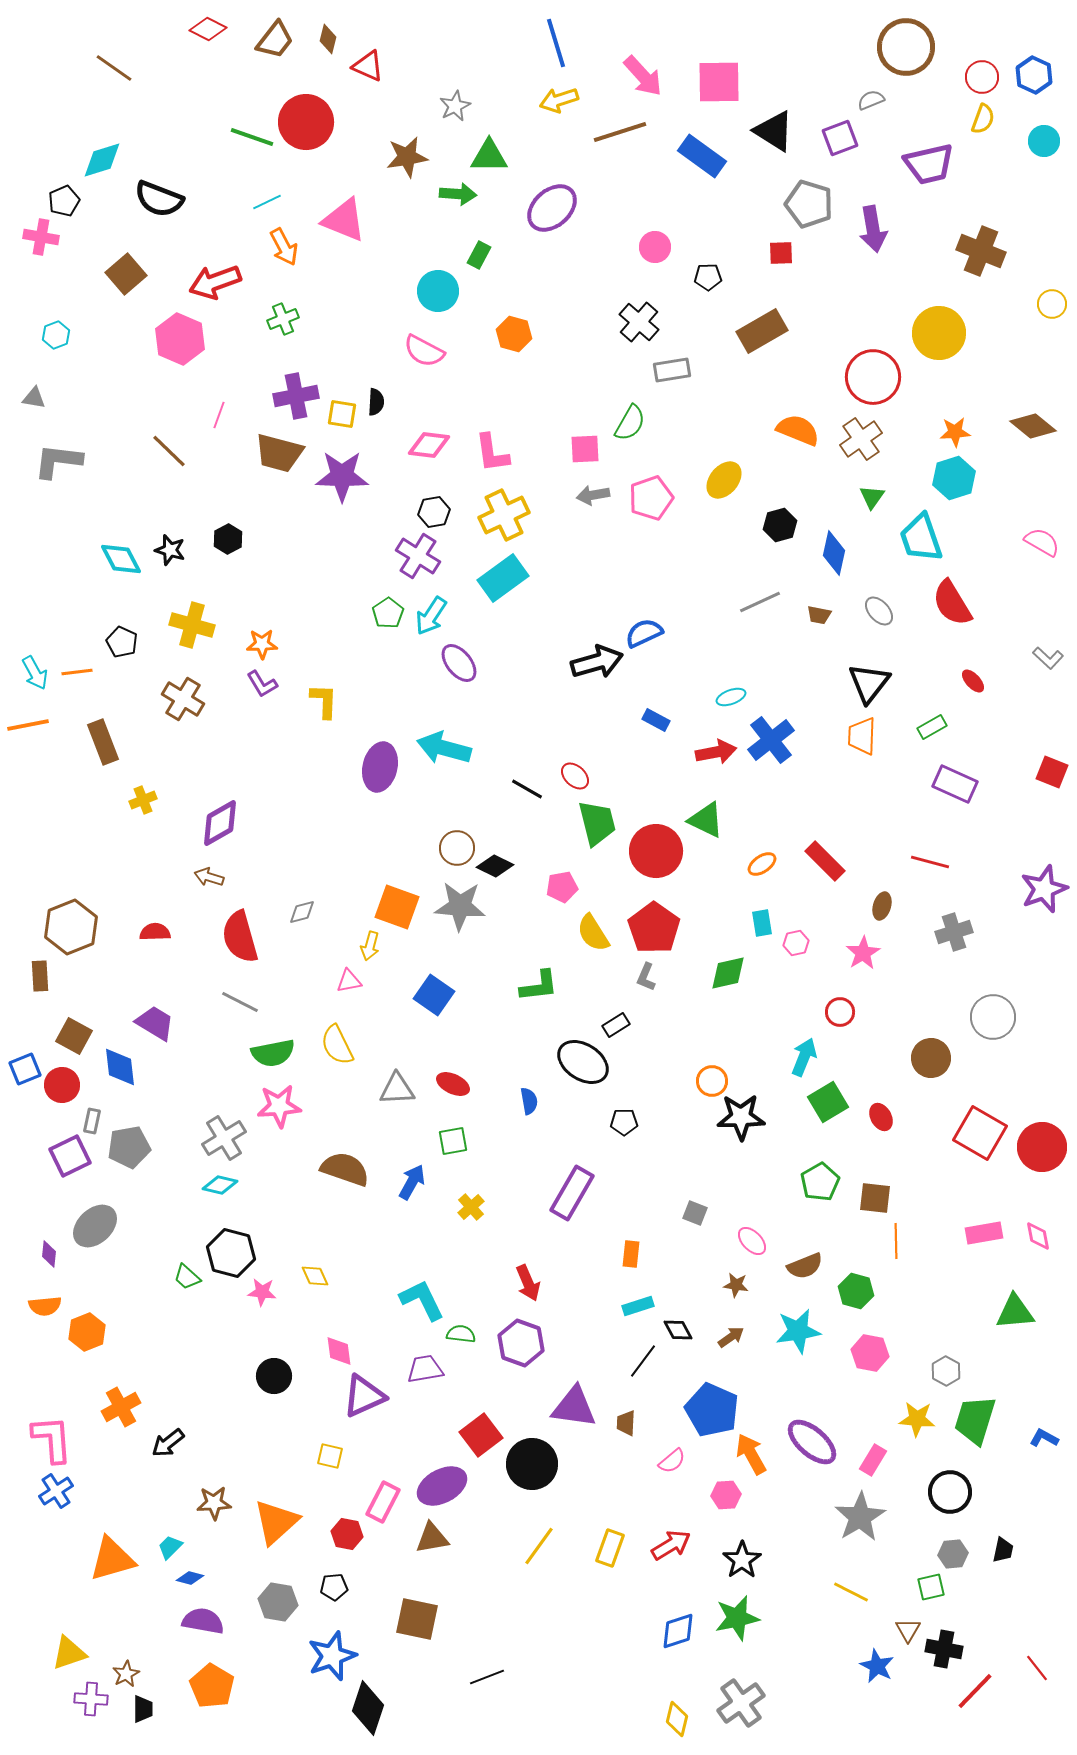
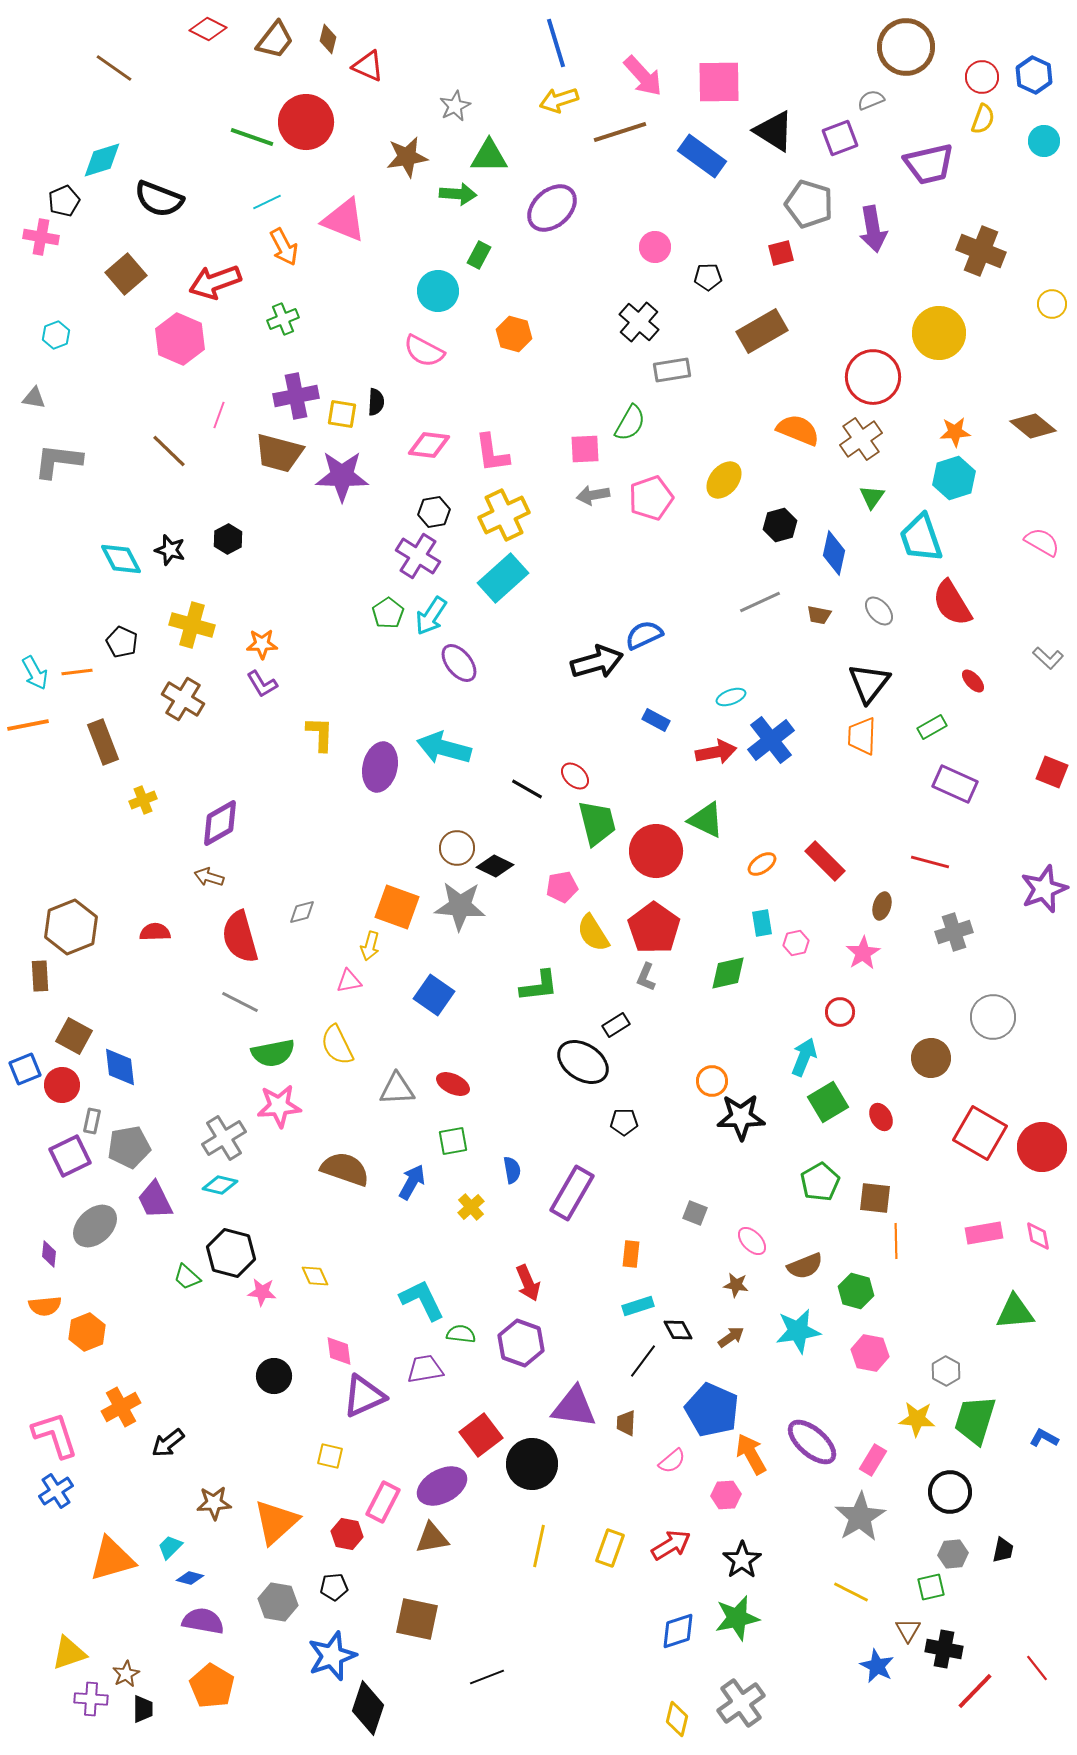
red square at (781, 253): rotated 12 degrees counterclockwise
cyan rectangle at (503, 578): rotated 6 degrees counterclockwise
blue semicircle at (644, 633): moved 2 px down
yellow L-shape at (324, 701): moved 4 px left, 33 px down
purple trapezoid at (155, 1023): moved 177 px down; rotated 147 degrees counterclockwise
blue semicircle at (529, 1101): moved 17 px left, 69 px down
pink L-shape at (52, 1439): moved 3 px right, 4 px up; rotated 14 degrees counterclockwise
yellow line at (539, 1546): rotated 24 degrees counterclockwise
